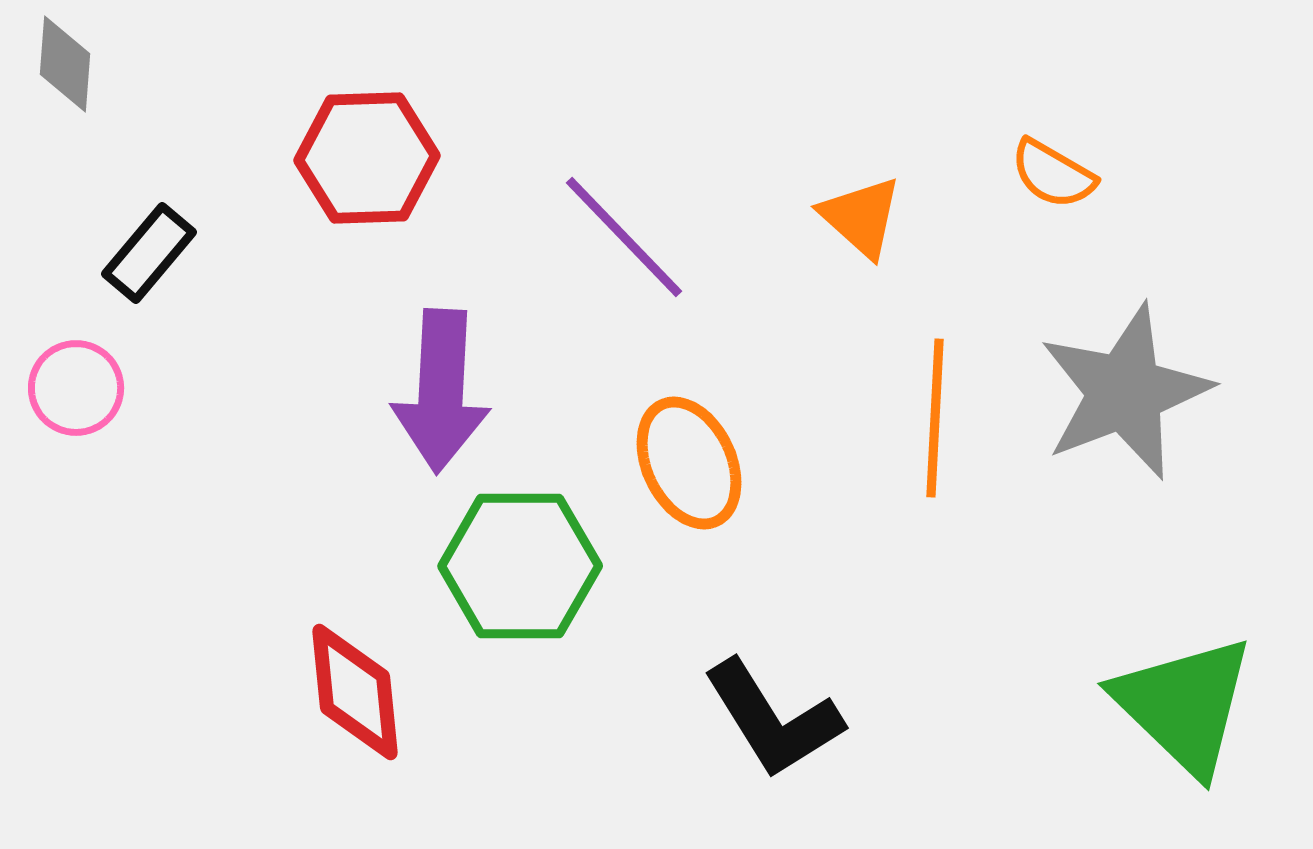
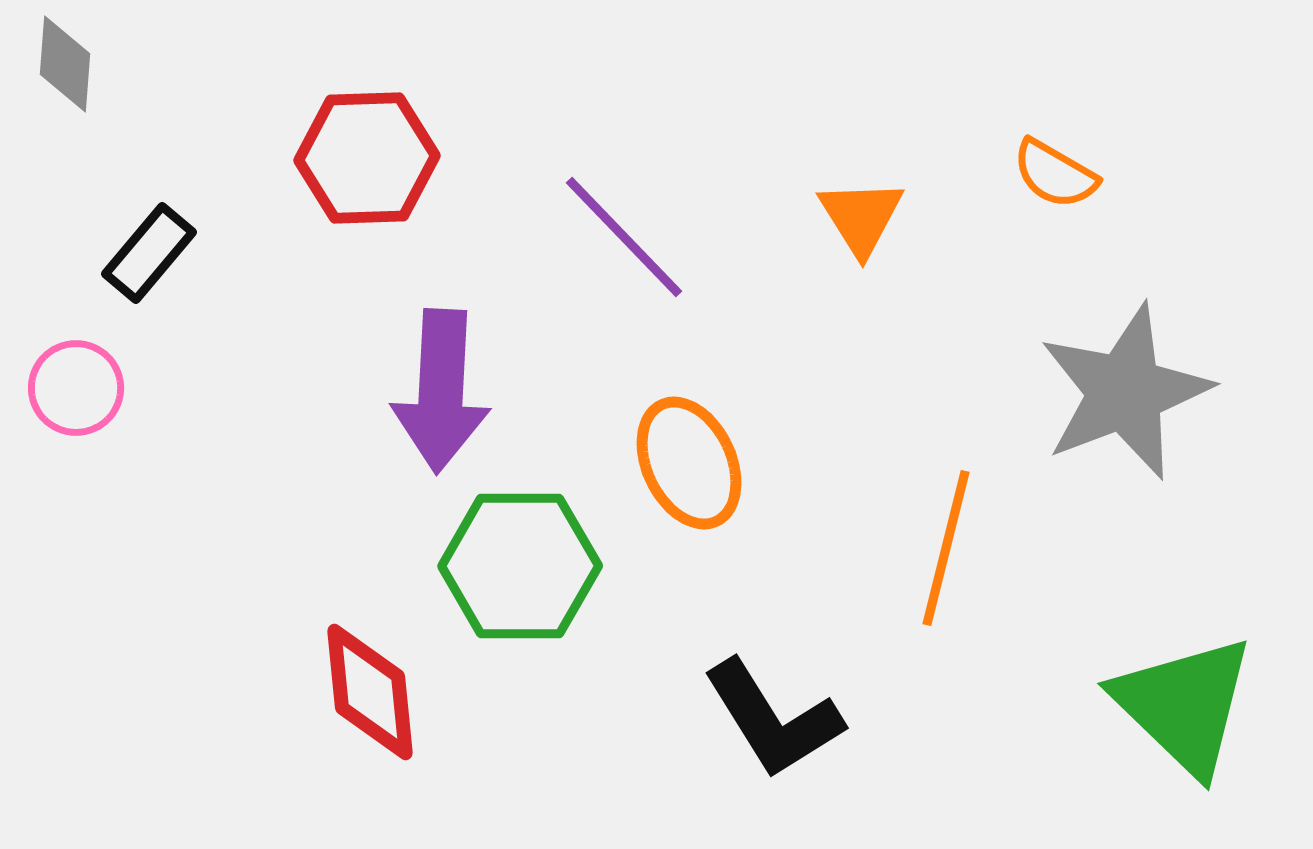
orange semicircle: moved 2 px right
orange triangle: rotated 16 degrees clockwise
orange line: moved 11 px right, 130 px down; rotated 11 degrees clockwise
red diamond: moved 15 px right
